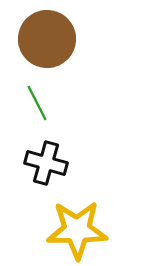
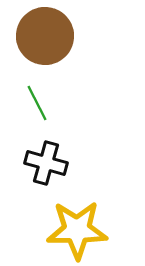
brown circle: moved 2 px left, 3 px up
